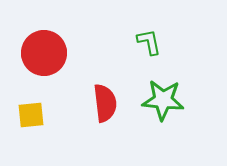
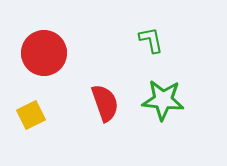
green L-shape: moved 2 px right, 2 px up
red semicircle: rotated 12 degrees counterclockwise
yellow square: rotated 20 degrees counterclockwise
